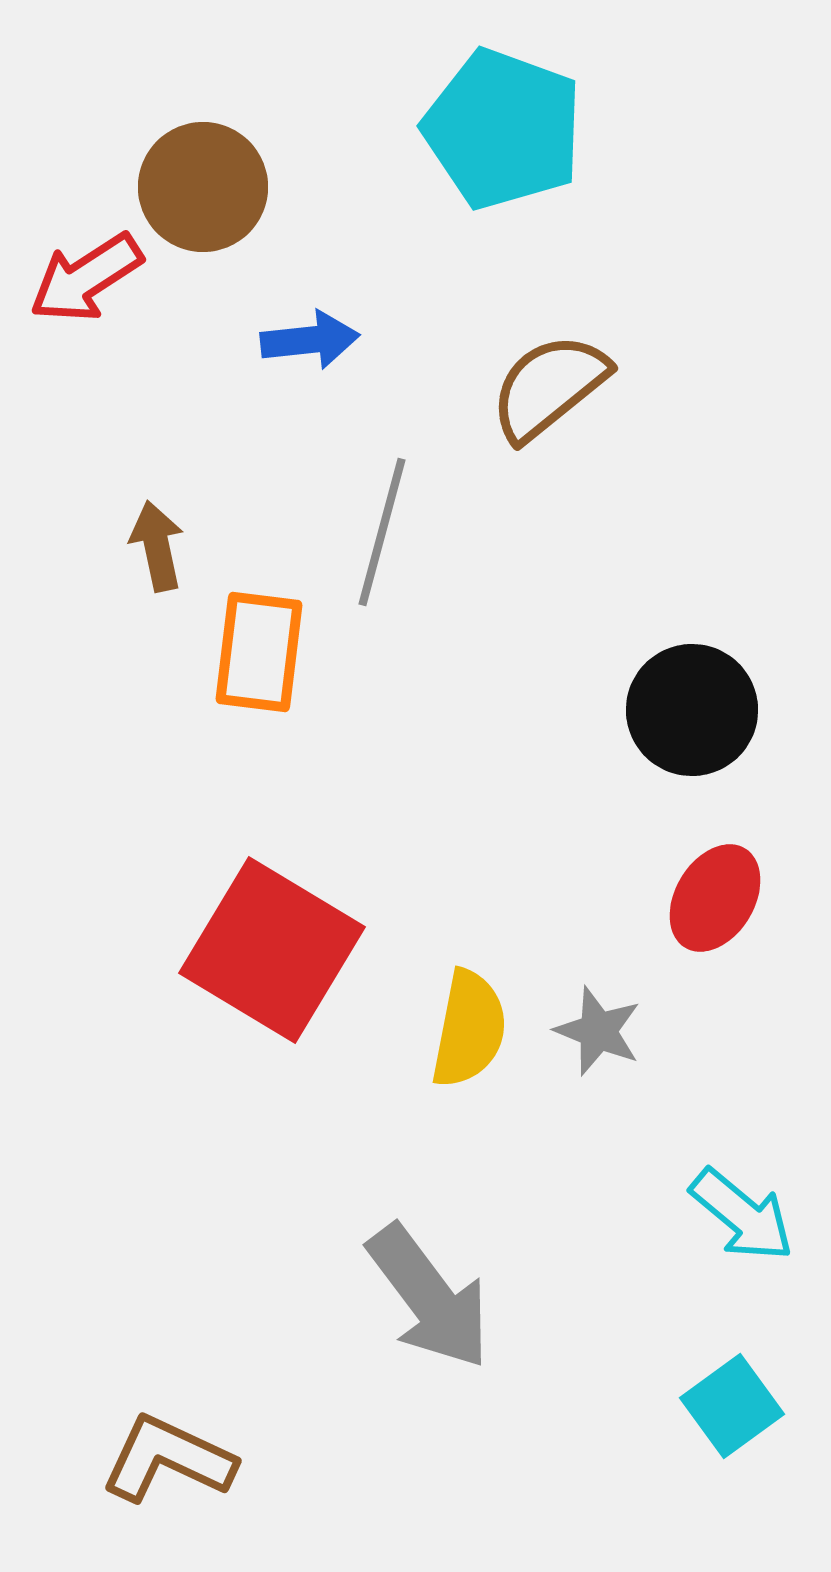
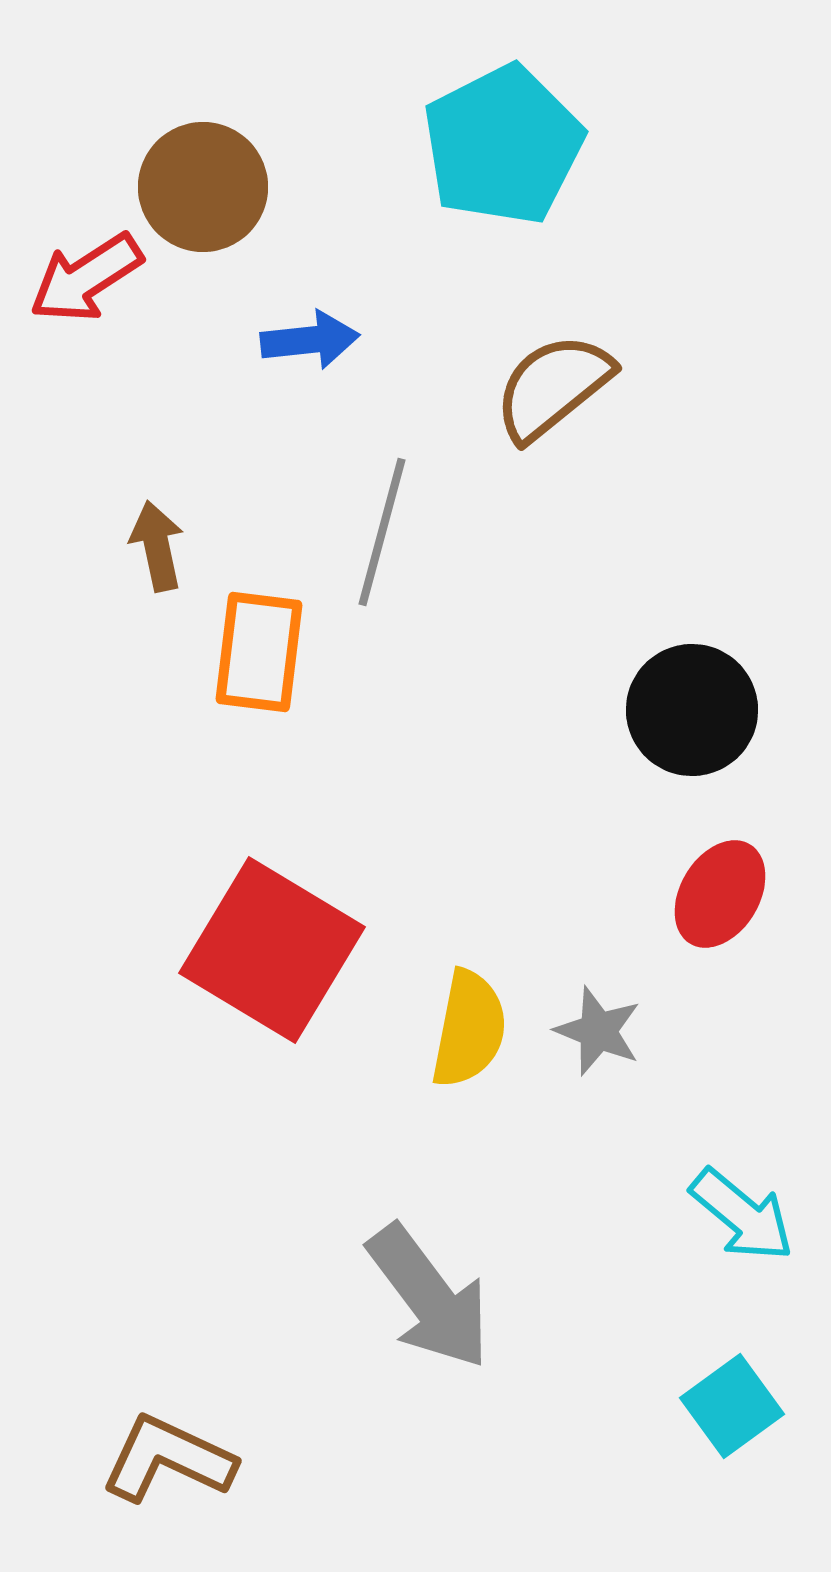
cyan pentagon: moved 16 px down; rotated 25 degrees clockwise
brown semicircle: moved 4 px right
red ellipse: moved 5 px right, 4 px up
